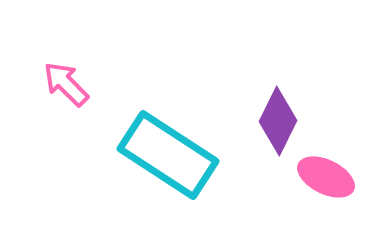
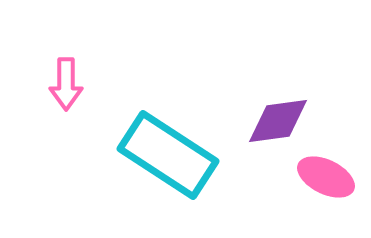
pink arrow: rotated 135 degrees counterclockwise
purple diamond: rotated 56 degrees clockwise
